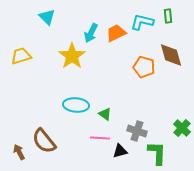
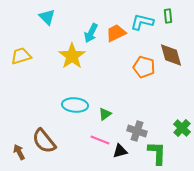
cyan ellipse: moved 1 px left
green triangle: rotated 48 degrees clockwise
pink line: moved 2 px down; rotated 18 degrees clockwise
